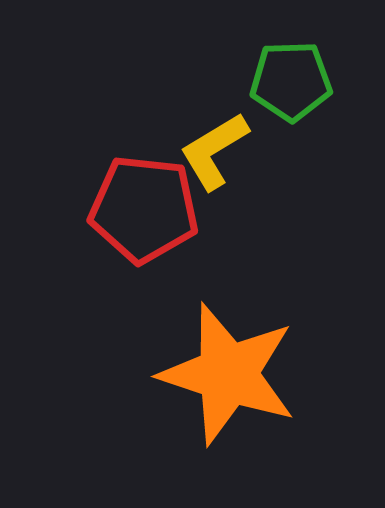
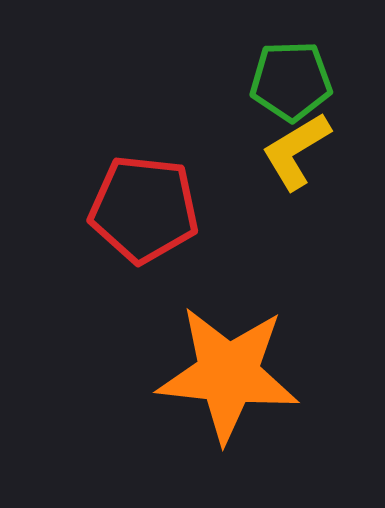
yellow L-shape: moved 82 px right
orange star: rotated 12 degrees counterclockwise
